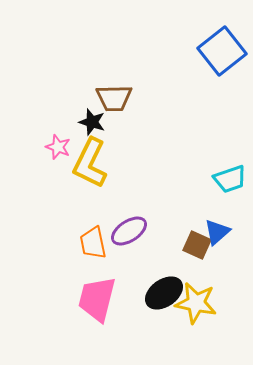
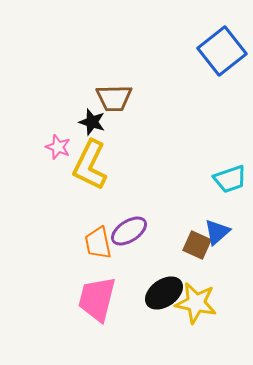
yellow L-shape: moved 2 px down
orange trapezoid: moved 5 px right
